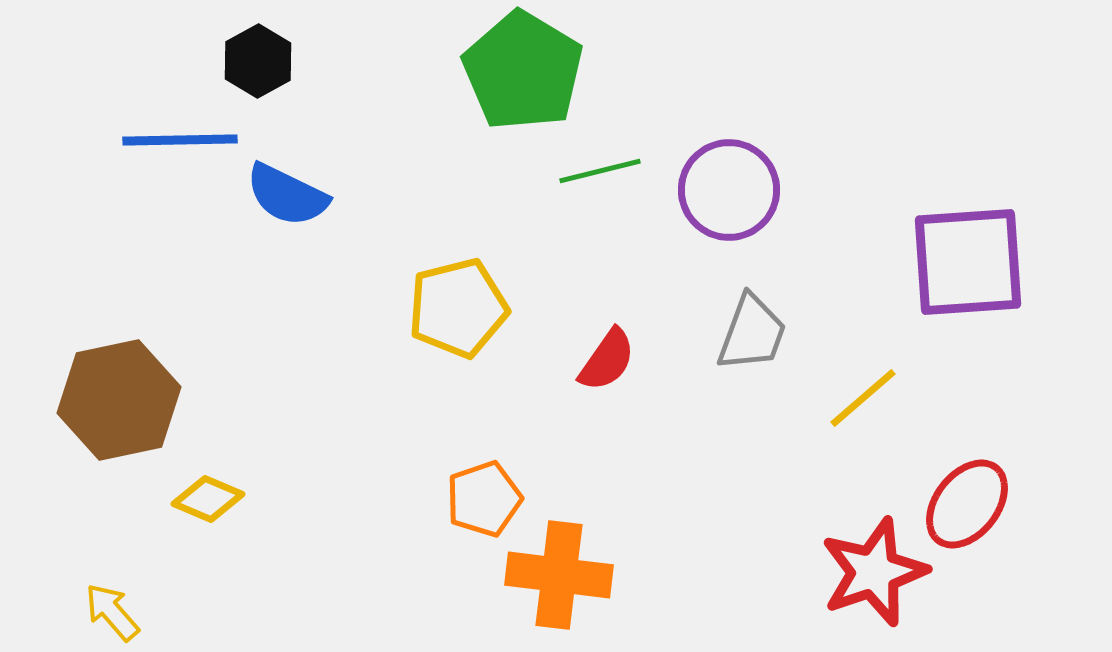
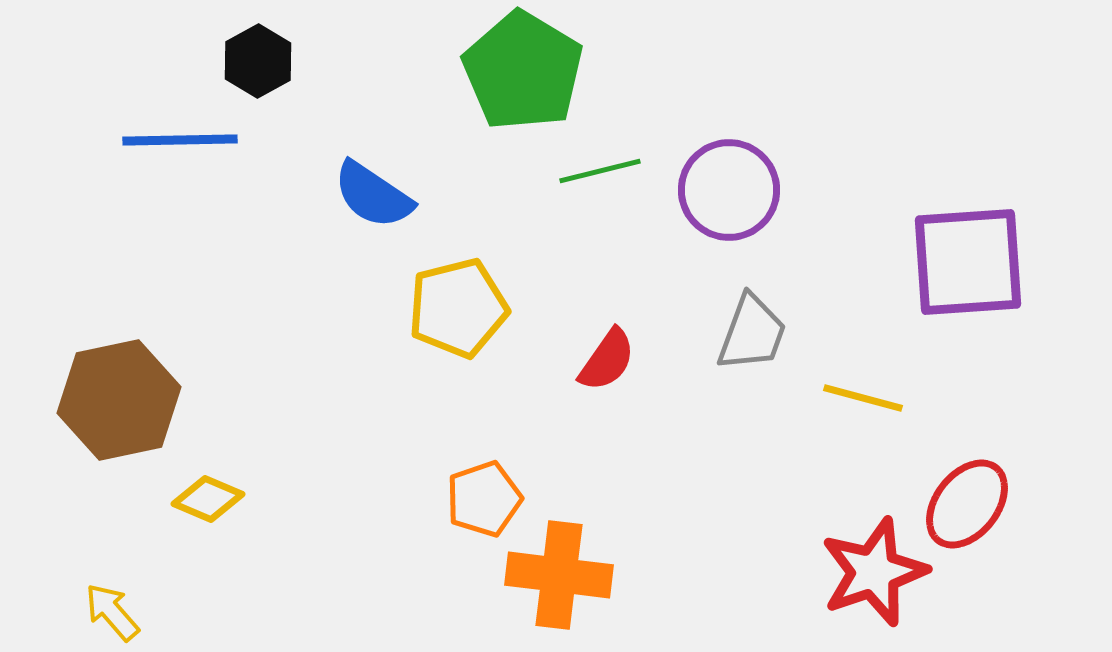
blue semicircle: moved 86 px right; rotated 8 degrees clockwise
yellow line: rotated 56 degrees clockwise
